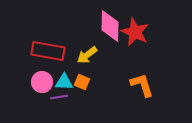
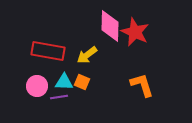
pink circle: moved 5 px left, 4 px down
